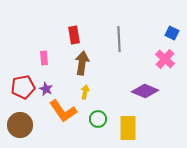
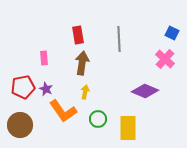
red rectangle: moved 4 px right
